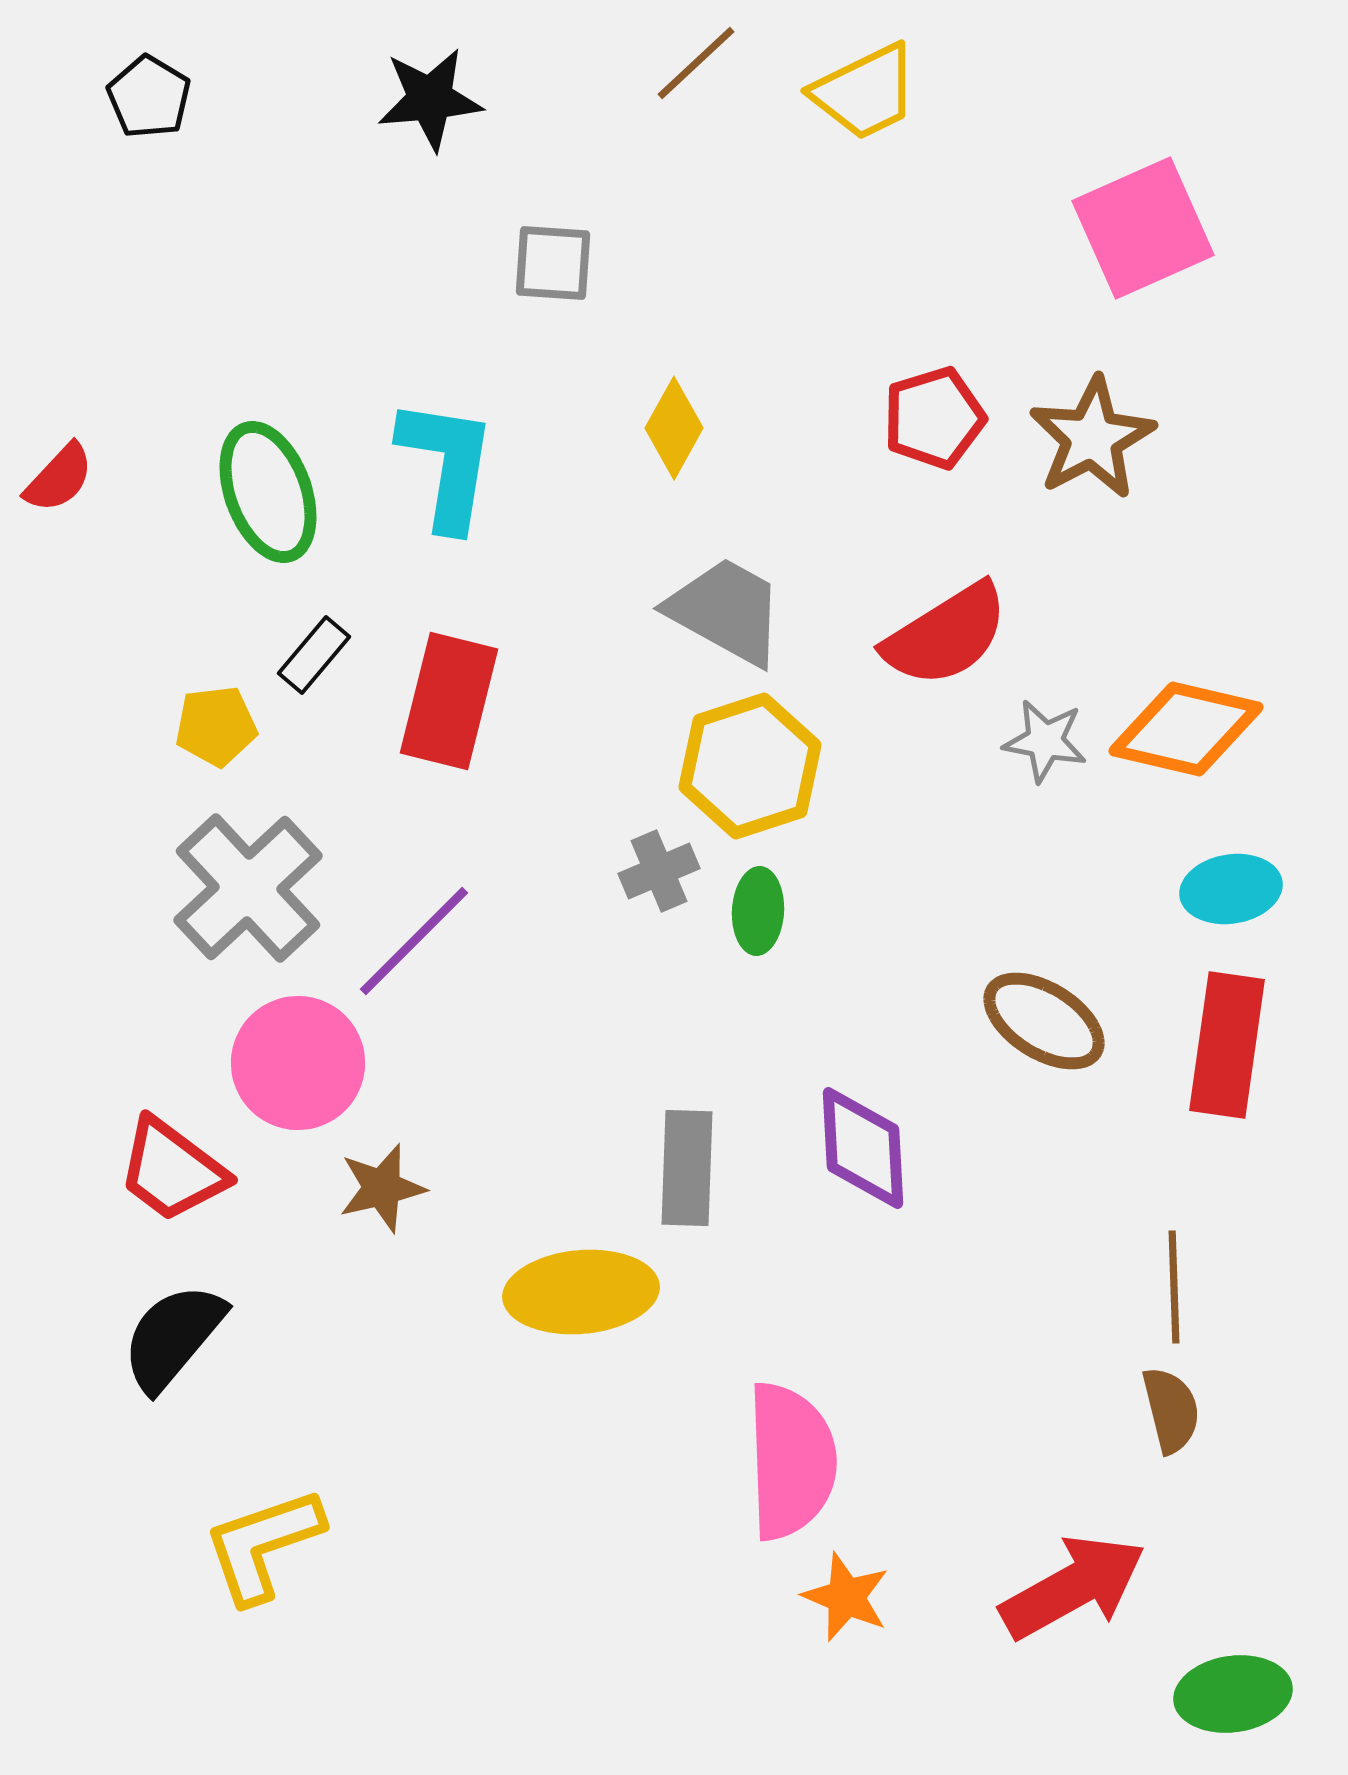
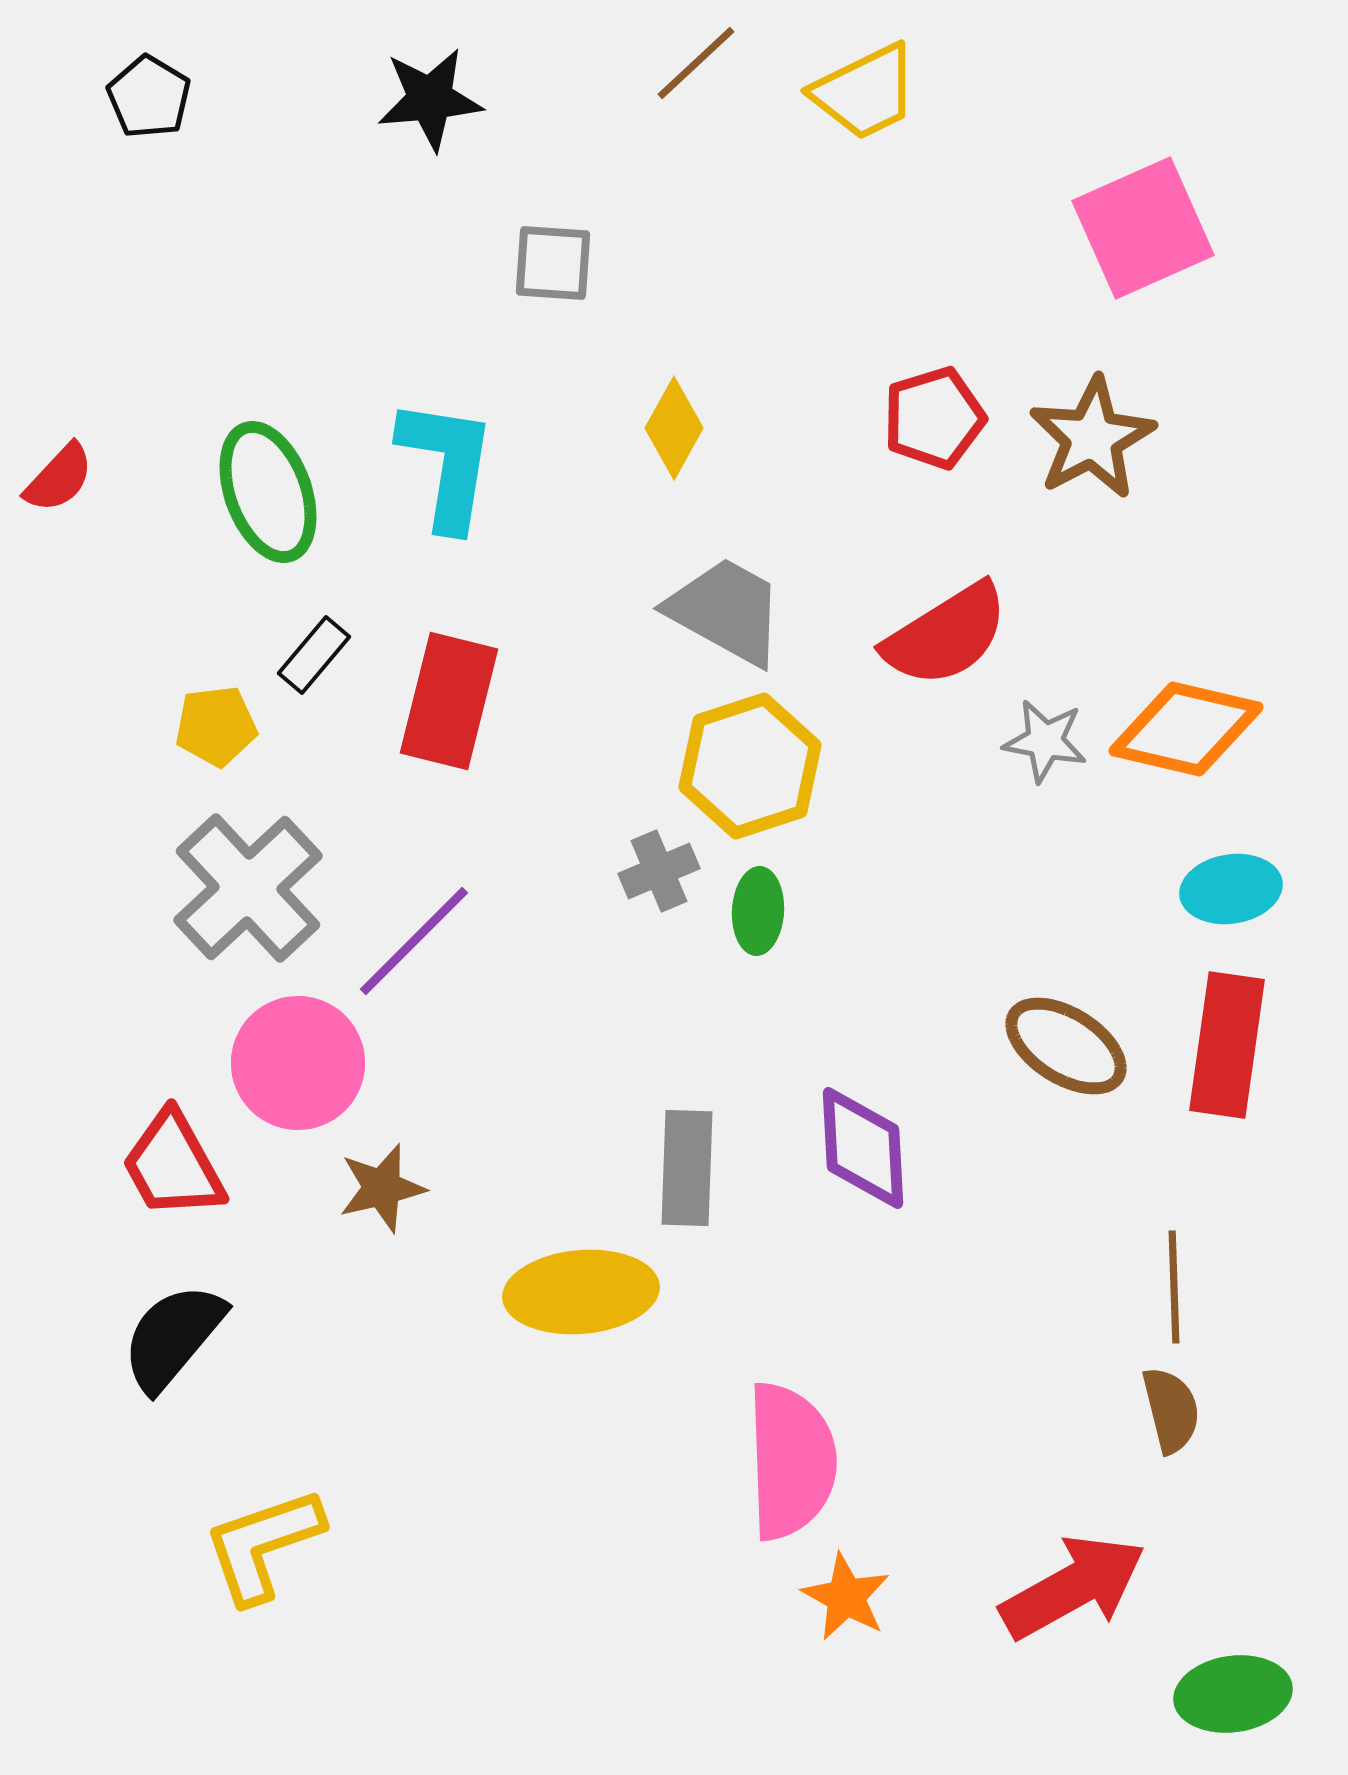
brown ellipse at (1044, 1021): moved 22 px right, 25 px down
red trapezoid at (172, 1170): moved 1 px right, 5 px up; rotated 24 degrees clockwise
orange star at (846, 1597): rotated 6 degrees clockwise
